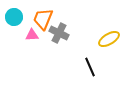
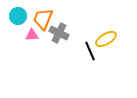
cyan circle: moved 4 px right, 1 px up
yellow ellipse: moved 3 px left
black line: moved 16 px up
